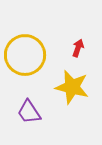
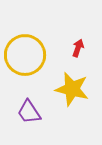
yellow star: moved 2 px down
